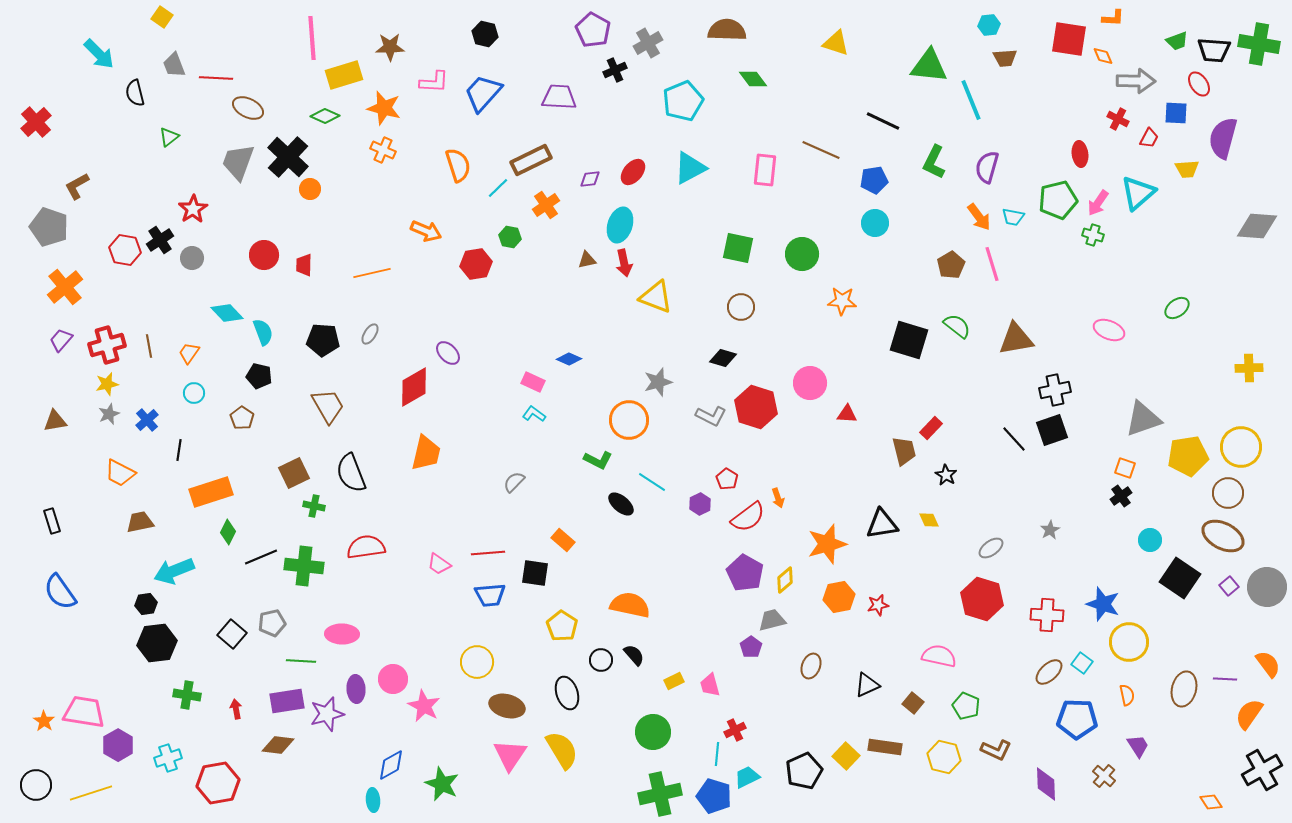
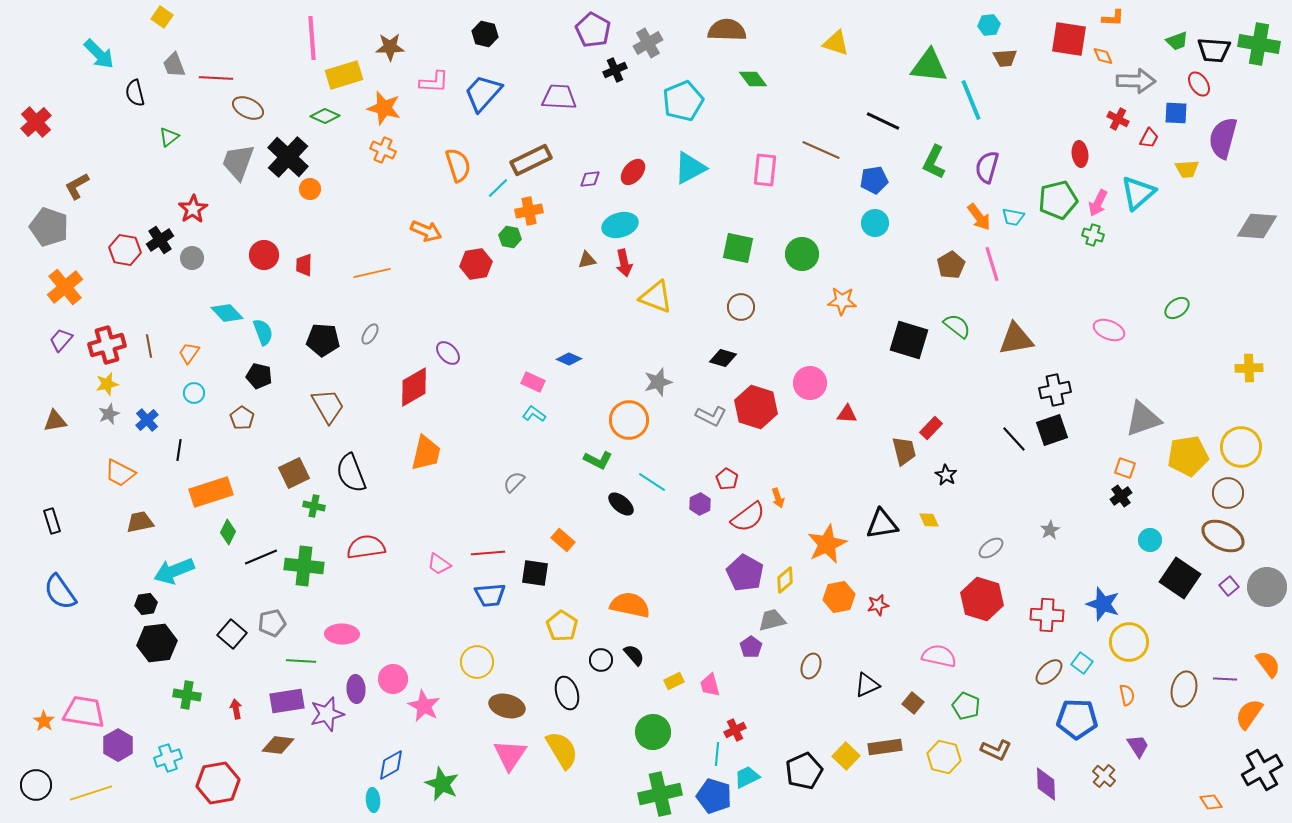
pink arrow at (1098, 203): rotated 8 degrees counterclockwise
orange cross at (546, 205): moved 17 px left, 6 px down; rotated 24 degrees clockwise
cyan ellipse at (620, 225): rotated 56 degrees clockwise
orange star at (827, 544): rotated 9 degrees counterclockwise
brown rectangle at (885, 747): rotated 16 degrees counterclockwise
